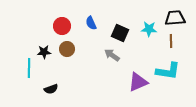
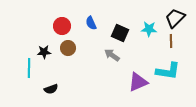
black trapezoid: rotated 40 degrees counterclockwise
brown circle: moved 1 px right, 1 px up
